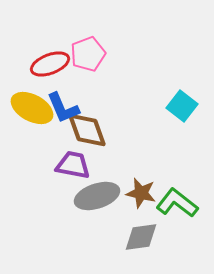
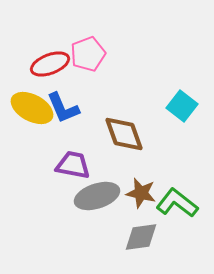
brown diamond: moved 37 px right, 4 px down
